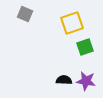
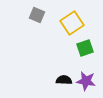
gray square: moved 12 px right, 1 px down
yellow square: rotated 15 degrees counterclockwise
green square: moved 1 px down
